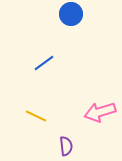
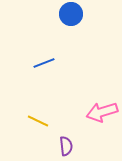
blue line: rotated 15 degrees clockwise
pink arrow: moved 2 px right
yellow line: moved 2 px right, 5 px down
